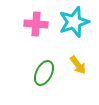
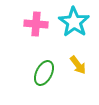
cyan star: rotated 20 degrees counterclockwise
